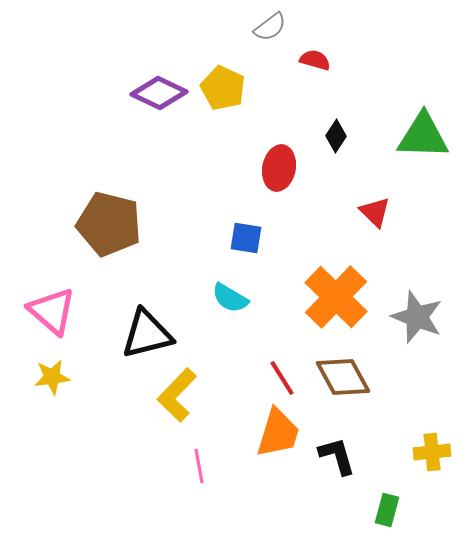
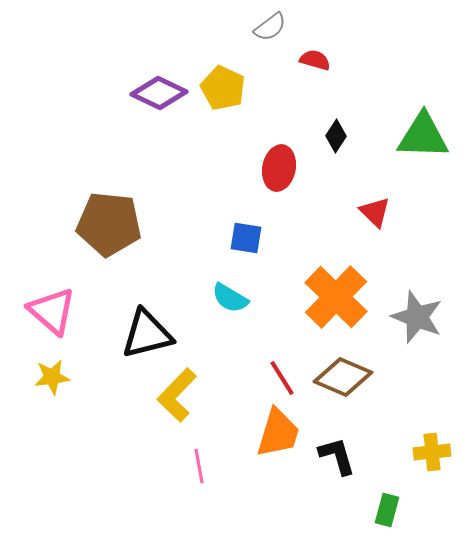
brown pentagon: rotated 8 degrees counterclockwise
brown diamond: rotated 38 degrees counterclockwise
